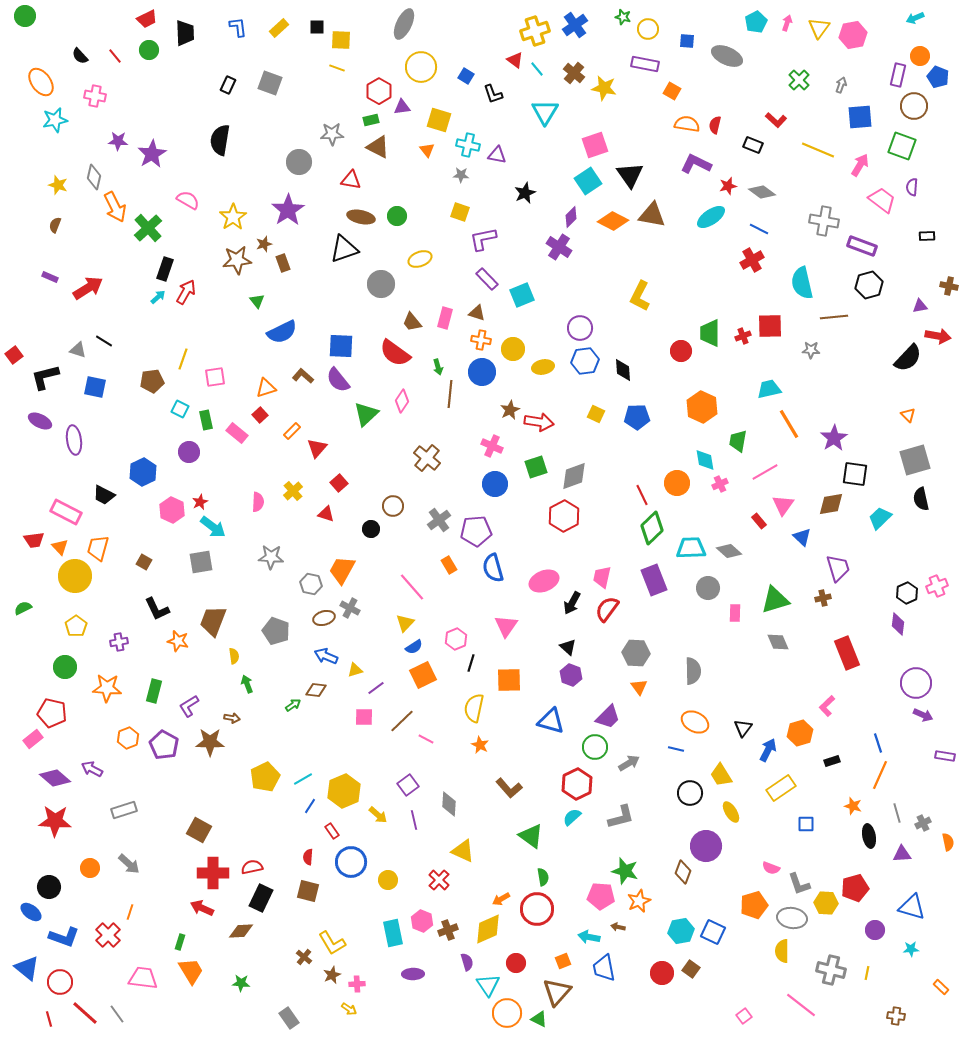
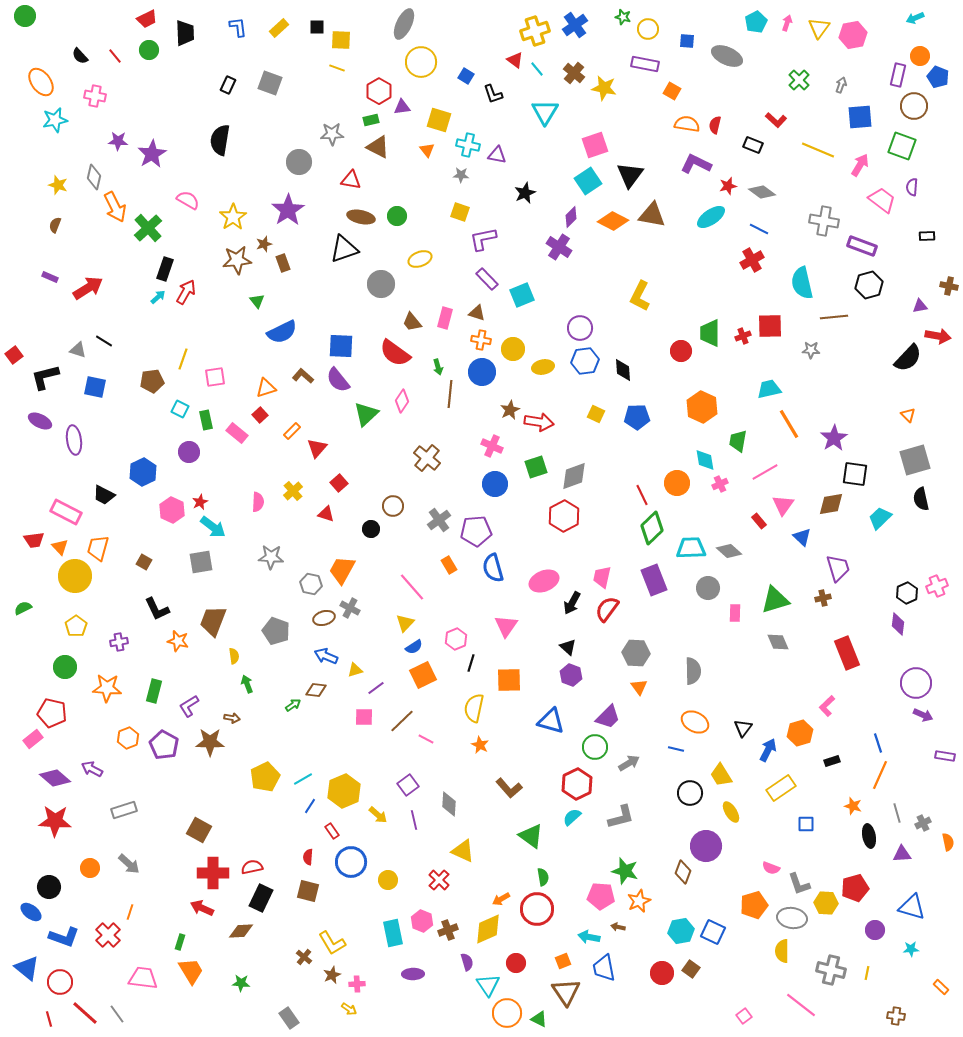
yellow circle at (421, 67): moved 5 px up
black triangle at (630, 175): rotated 12 degrees clockwise
brown triangle at (557, 992): moved 9 px right; rotated 16 degrees counterclockwise
